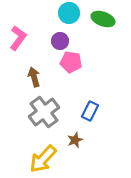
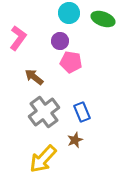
brown arrow: rotated 36 degrees counterclockwise
blue rectangle: moved 8 px left, 1 px down; rotated 48 degrees counterclockwise
